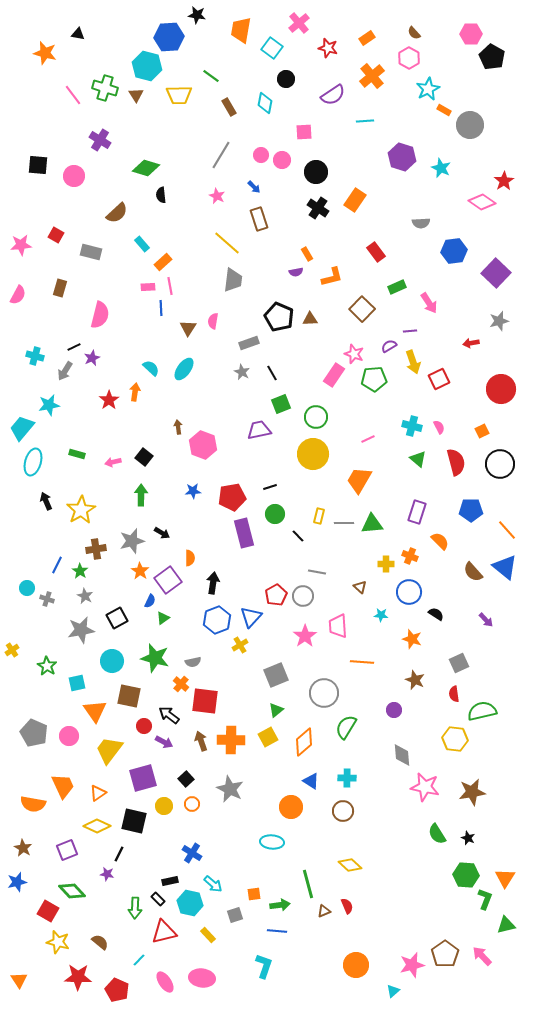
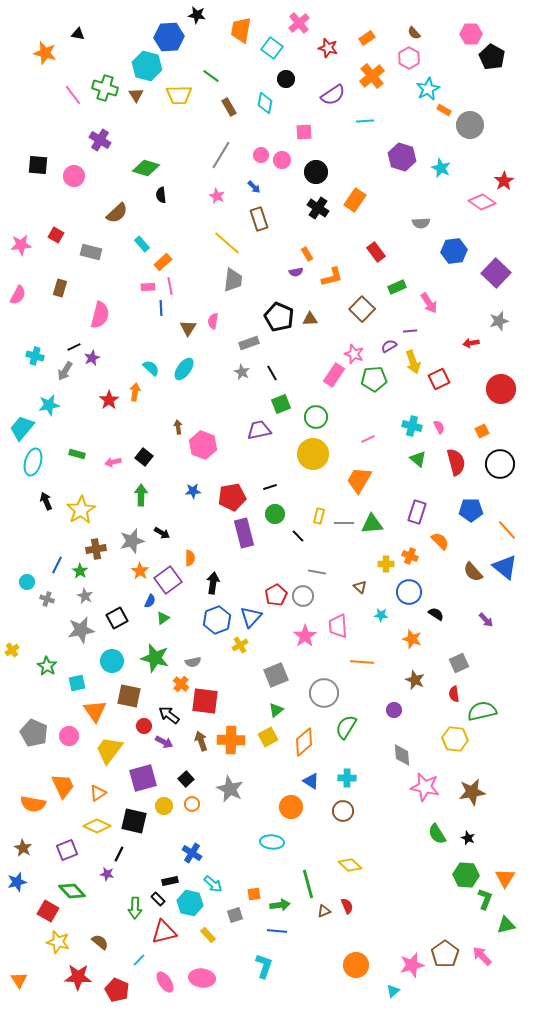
cyan circle at (27, 588): moved 6 px up
